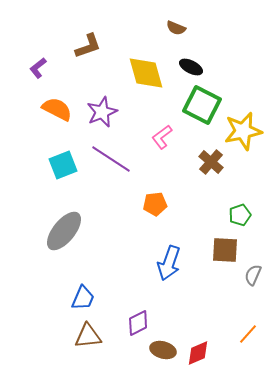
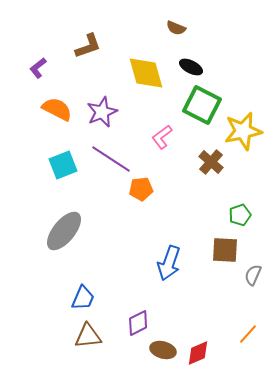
orange pentagon: moved 14 px left, 15 px up
